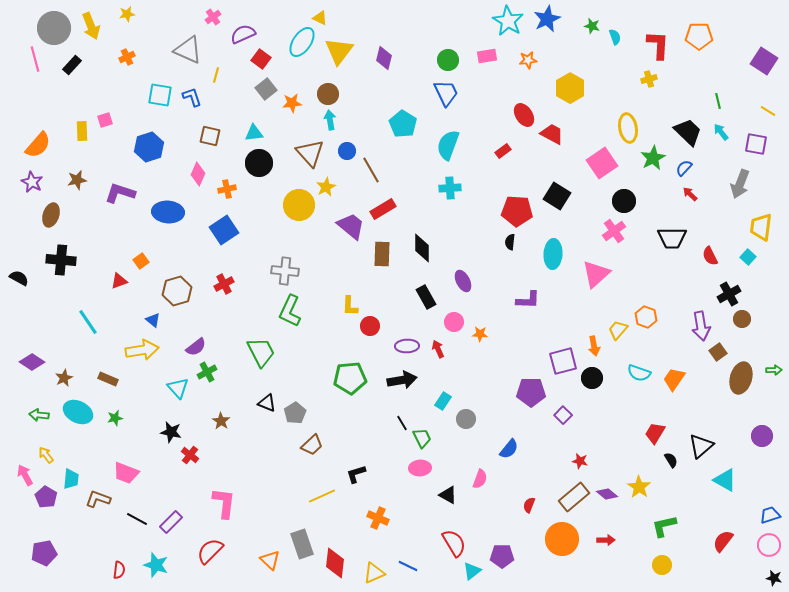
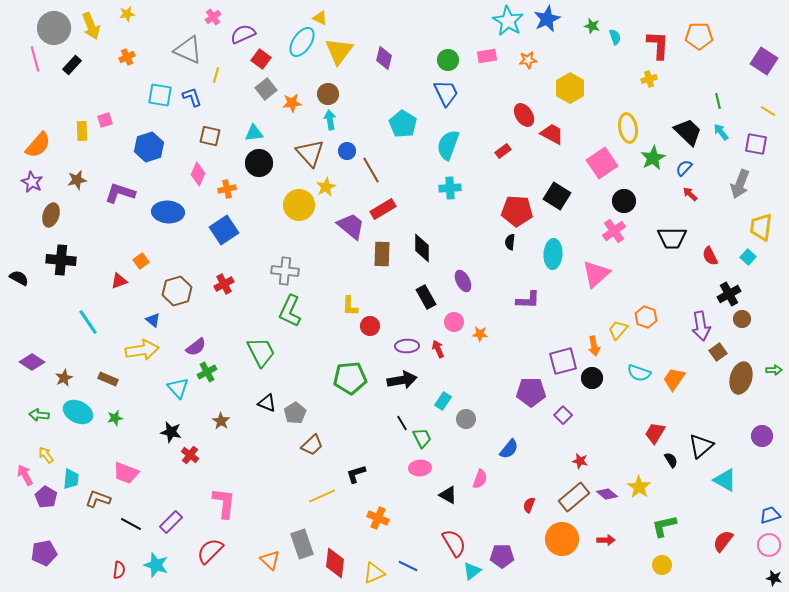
black line at (137, 519): moved 6 px left, 5 px down
